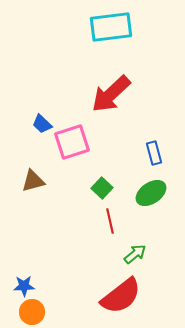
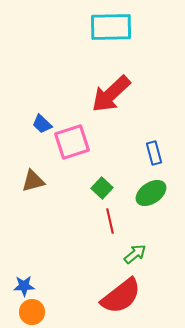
cyan rectangle: rotated 6 degrees clockwise
